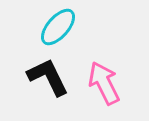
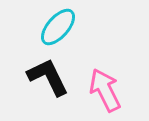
pink arrow: moved 1 px right, 7 px down
